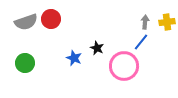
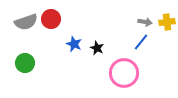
gray arrow: rotated 96 degrees clockwise
blue star: moved 14 px up
pink circle: moved 7 px down
